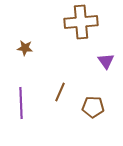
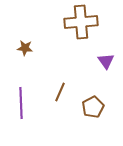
brown pentagon: rotated 30 degrees counterclockwise
